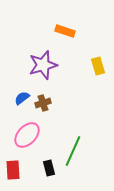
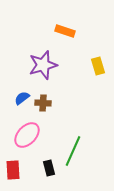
brown cross: rotated 21 degrees clockwise
